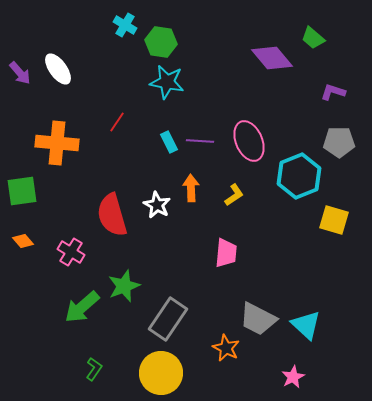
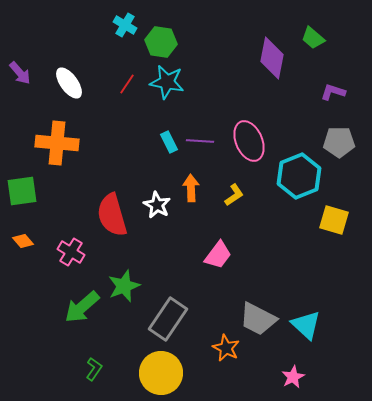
purple diamond: rotated 51 degrees clockwise
white ellipse: moved 11 px right, 14 px down
red line: moved 10 px right, 38 px up
pink trapezoid: moved 8 px left, 2 px down; rotated 32 degrees clockwise
